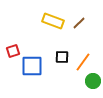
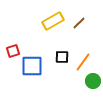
yellow rectangle: rotated 50 degrees counterclockwise
